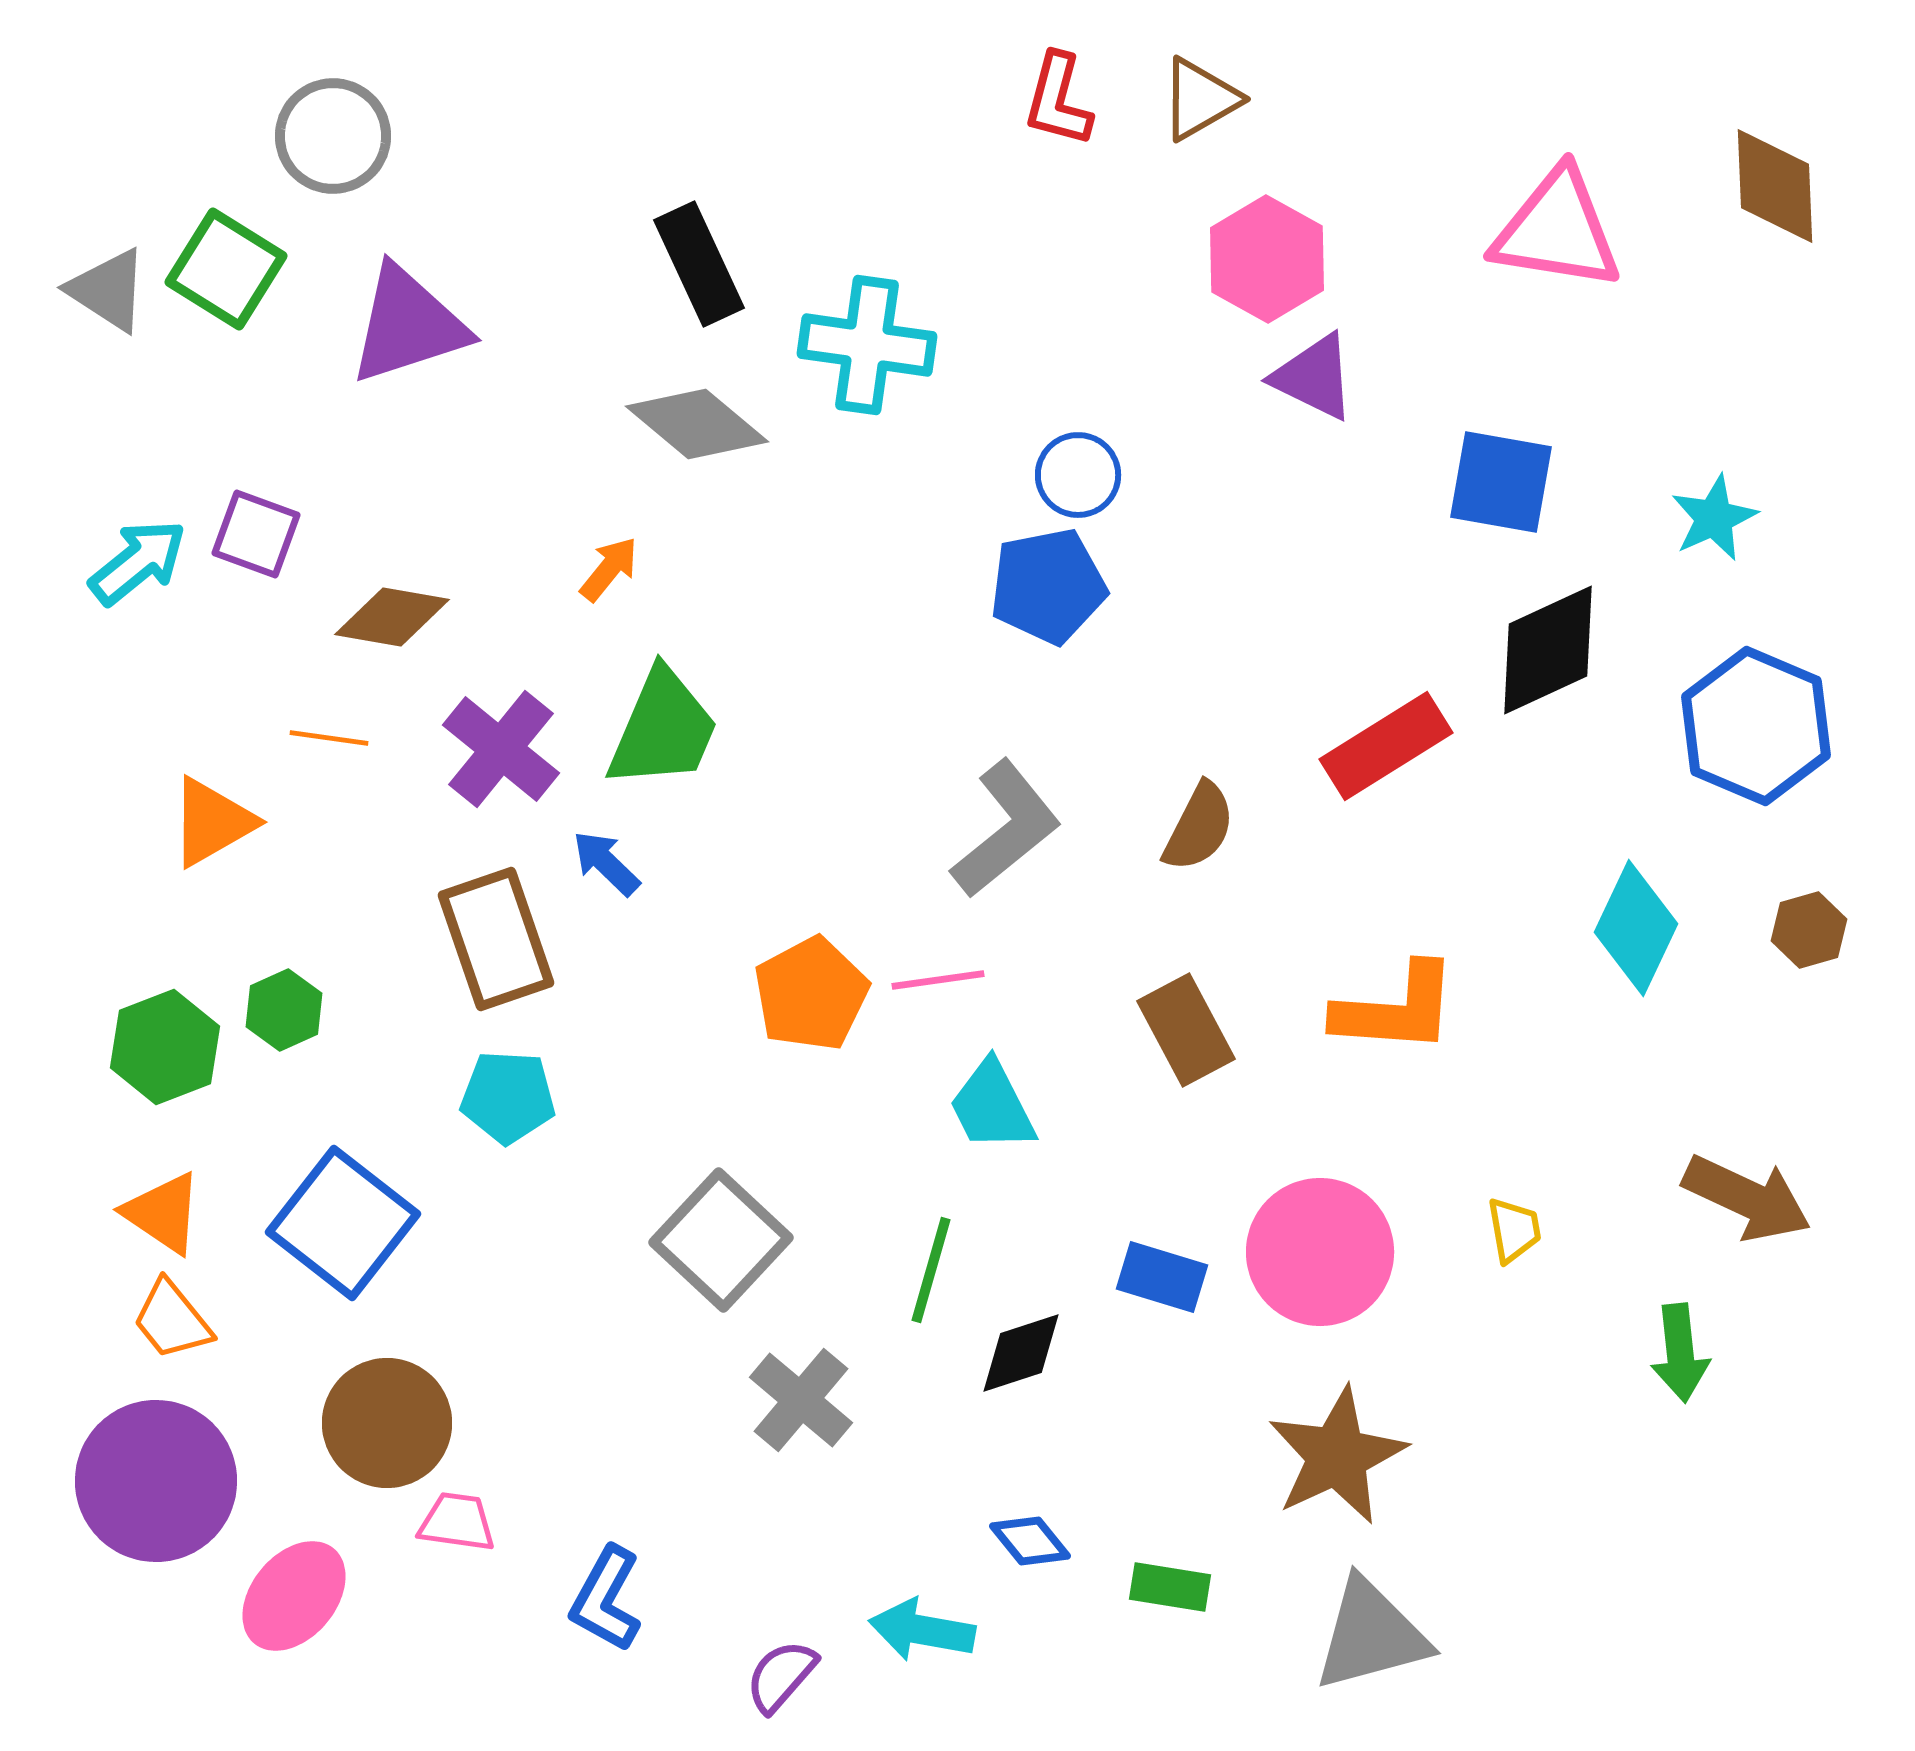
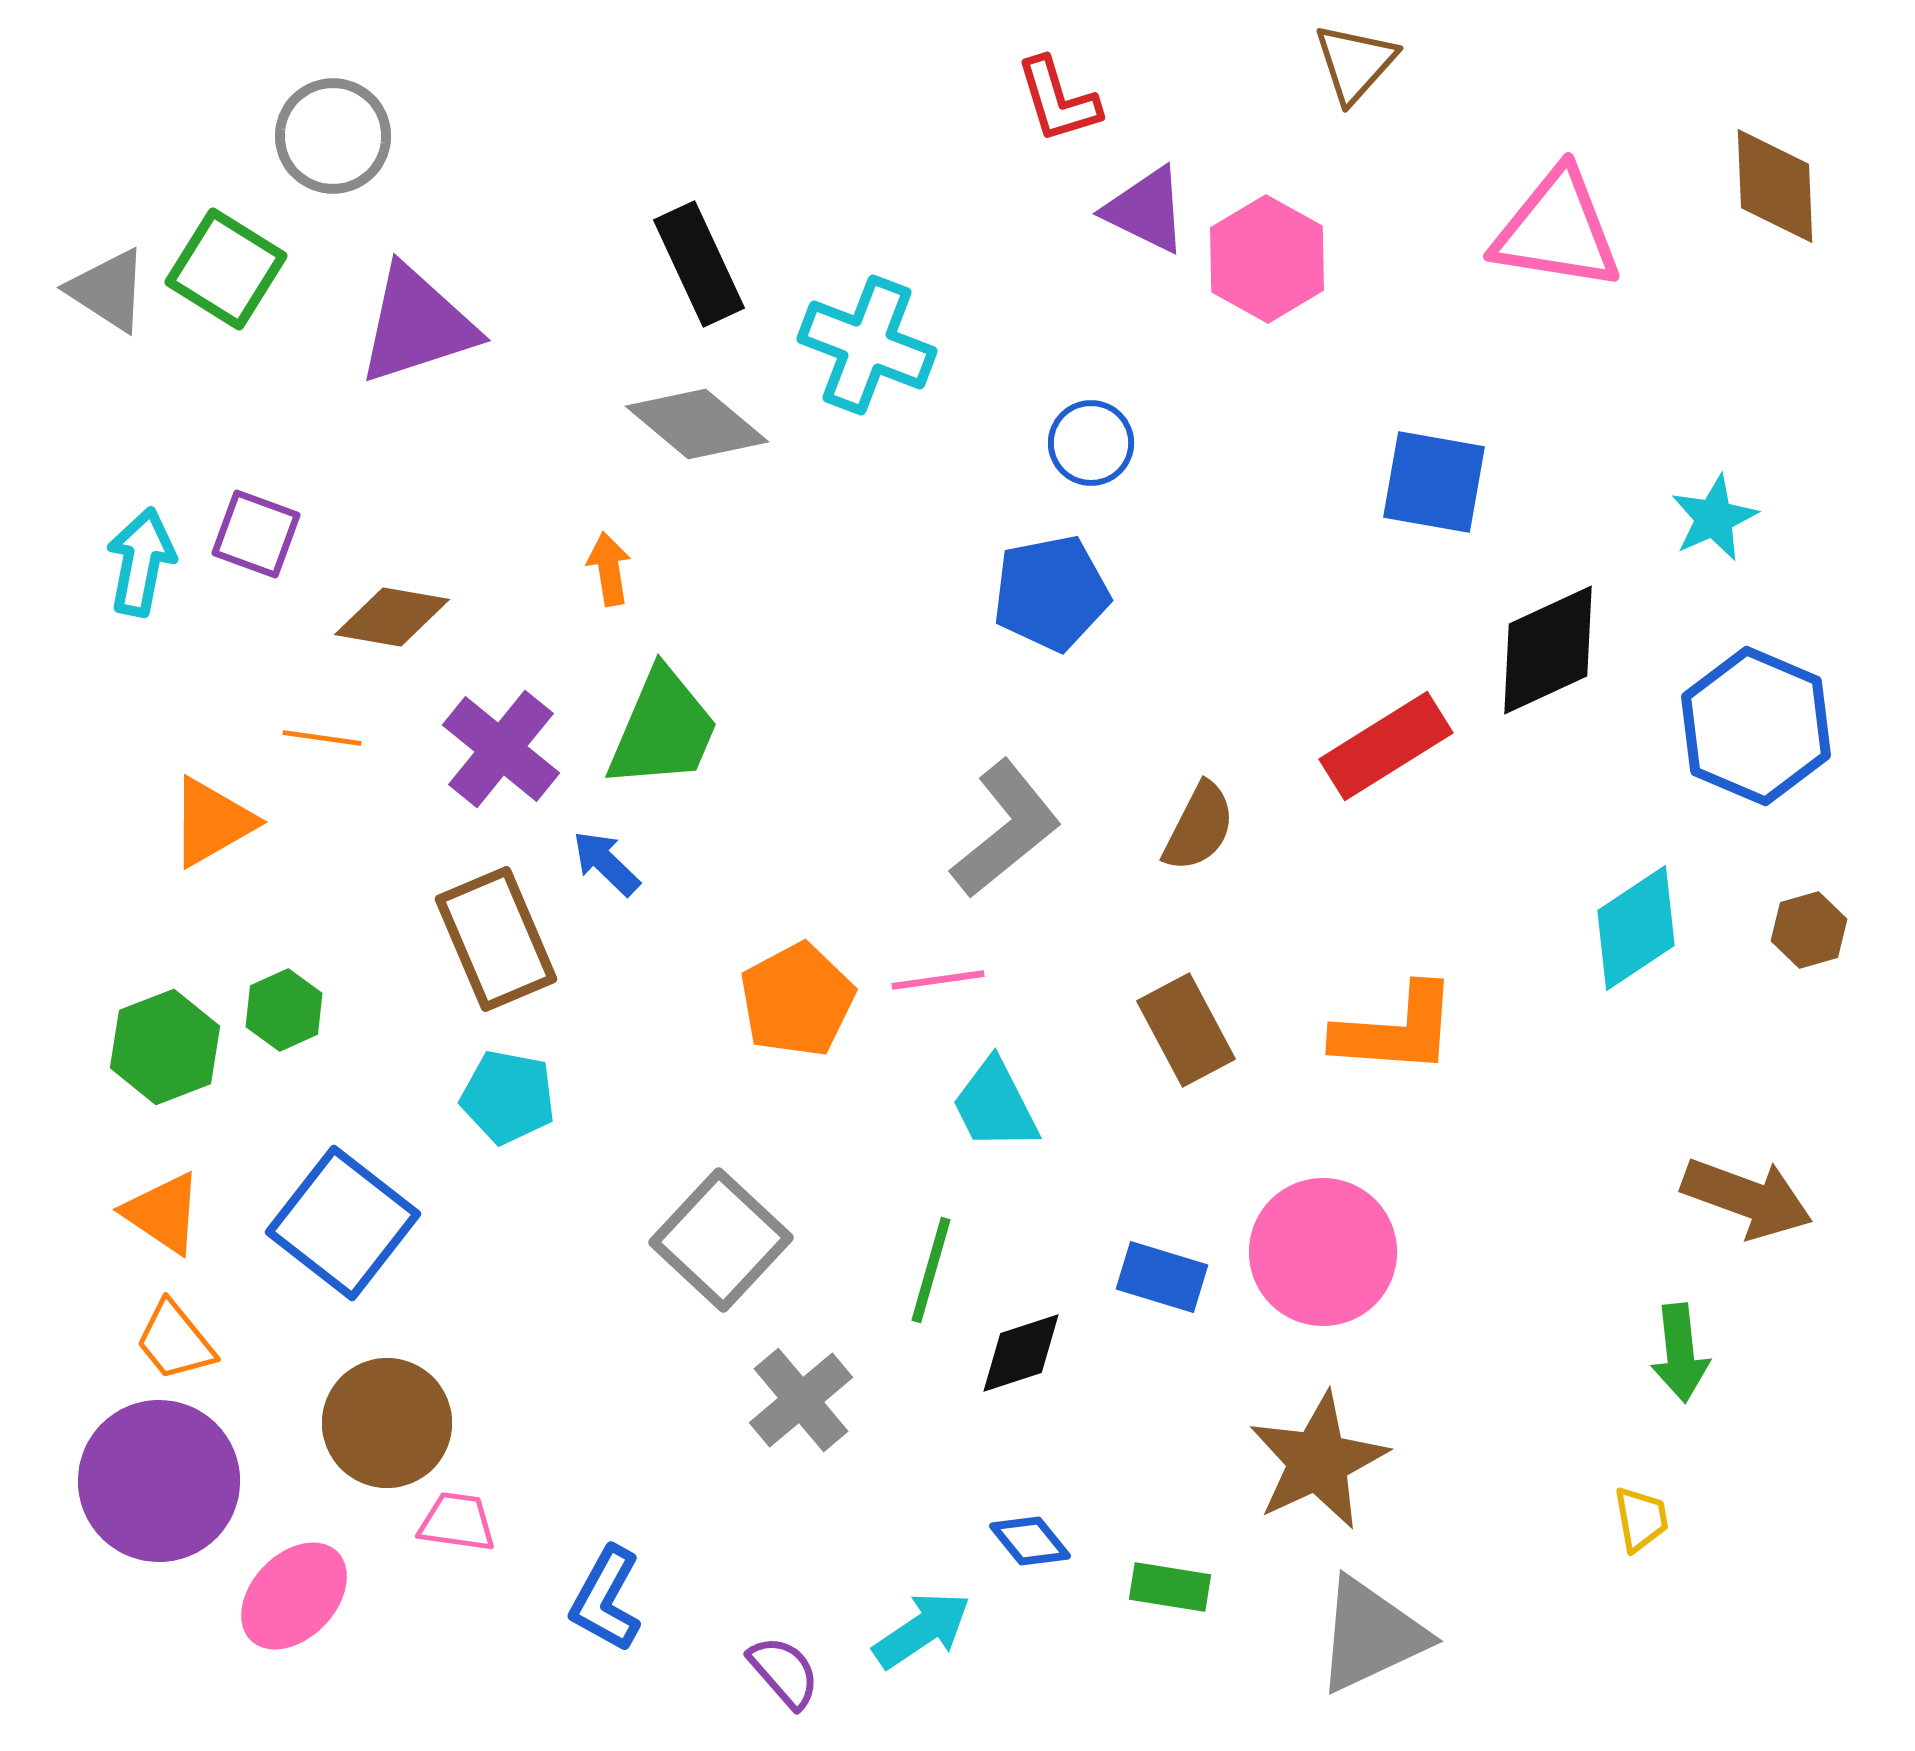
brown triangle at (1200, 99): moved 155 px right, 36 px up; rotated 18 degrees counterclockwise
red L-shape at (1058, 100): rotated 32 degrees counterclockwise
purple triangle at (408, 325): moved 9 px right
cyan cross at (867, 345): rotated 13 degrees clockwise
purple triangle at (1314, 377): moved 168 px left, 167 px up
blue circle at (1078, 475): moved 13 px right, 32 px up
blue square at (1501, 482): moved 67 px left
cyan arrow at (138, 562): moved 3 px right; rotated 40 degrees counterclockwise
orange arrow at (609, 569): rotated 48 degrees counterclockwise
blue pentagon at (1048, 586): moved 3 px right, 7 px down
orange line at (329, 738): moved 7 px left
cyan diamond at (1636, 928): rotated 31 degrees clockwise
brown rectangle at (496, 939): rotated 4 degrees counterclockwise
orange pentagon at (811, 994): moved 14 px left, 6 px down
orange L-shape at (1396, 1009): moved 21 px down
cyan pentagon at (508, 1097): rotated 8 degrees clockwise
cyan trapezoid at (992, 1106): moved 3 px right, 1 px up
brown arrow at (1747, 1198): rotated 5 degrees counterclockwise
yellow trapezoid at (1514, 1230): moved 127 px right, 289 px down
pink circle at (1320, 1252): moved 3 px right
orange trapezoid at (172, 1320): moved 3 px right, 21 px down
gray cross at (801, 1400): rotated 10 degrees clockwise
brown star at (1337, 1456): moved 19 px left, 5 px down
purple circle at (156, 1481): moved 3 px right
pink ellipse at (294, 1596): rotated 4 degrees clockwise
cyan arrow at (922, 1630): rotated 136 degrees clockwise
gray triangle at (1371, 1635): rotated 10 degrees counterclockwise
purple semicircle at (781, 1676): moved 3 px right, 4 px up; rotated 98 degrees clockwise
